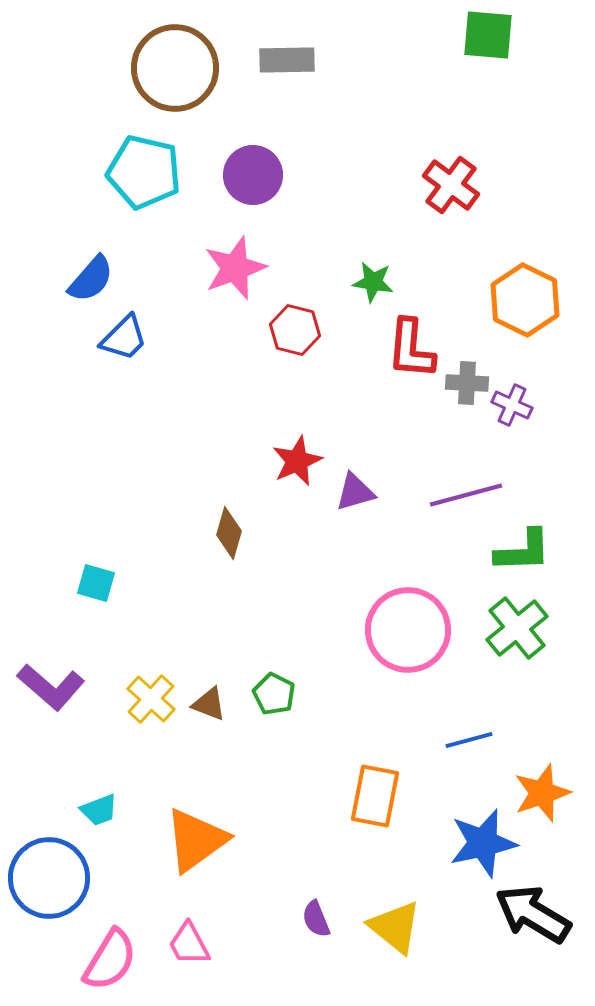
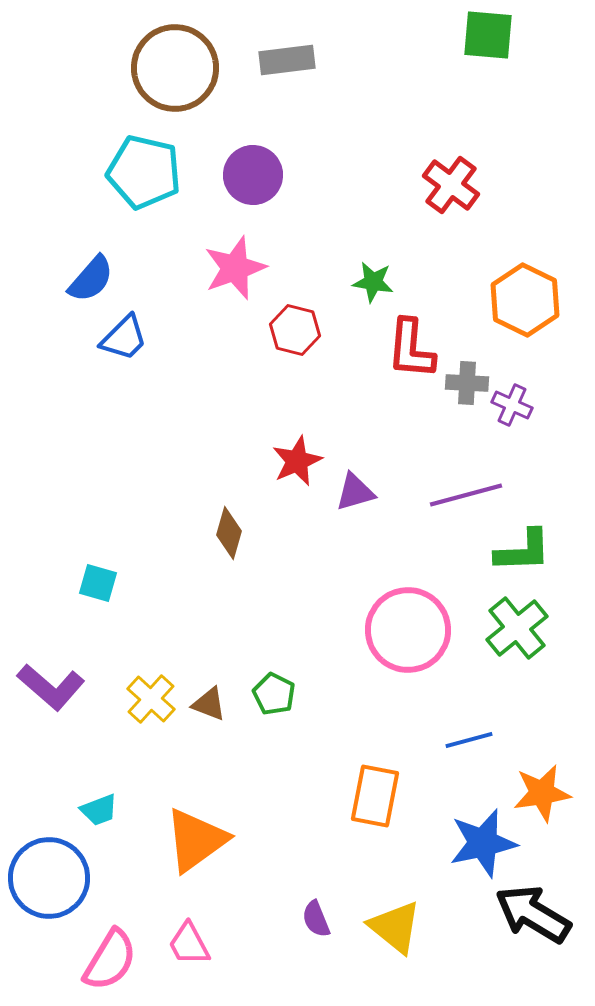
gray rectangle: rotated 6 degrees counterclockwise
cyan square: moved 2 px right
orange star: rotated 10 degrees clockwise
